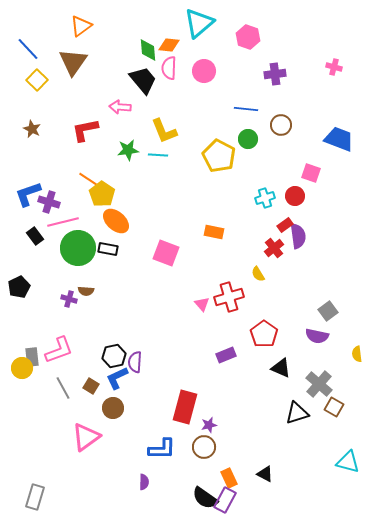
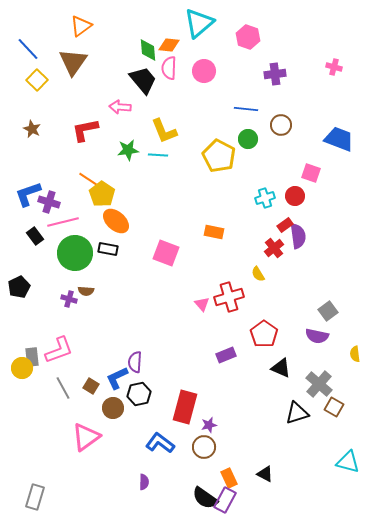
green circle at (78, 248): moved 3 px left, 5 px down
yellow semicircle at (357, 354): moved 2 px left
black hexagon at (114, 356): moved 25 px right, 38 px down
blue L-shape at (162, 449): moved 2 px left, 6 px up; rotated 144 degrees counterclockwise
